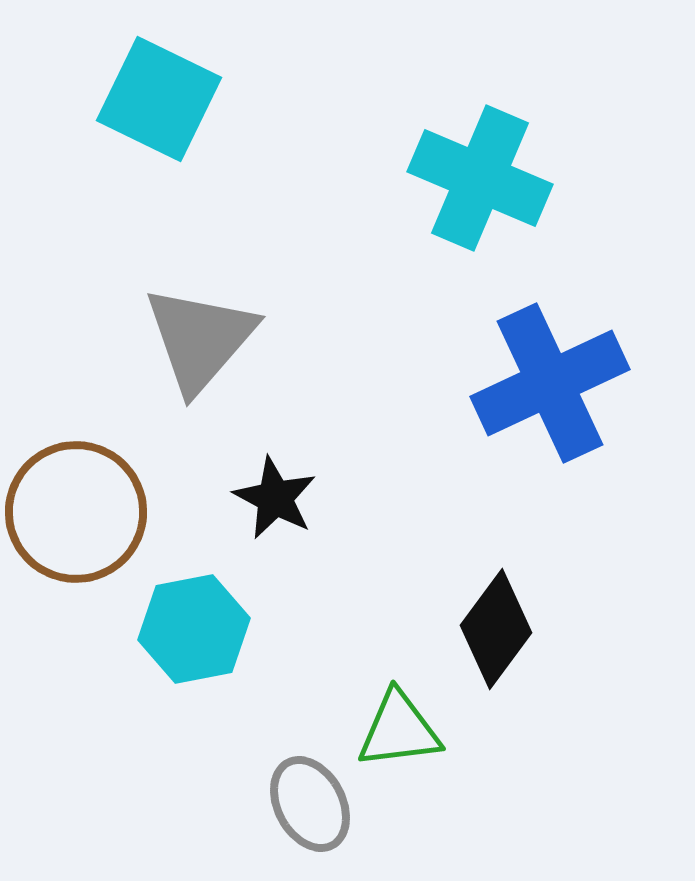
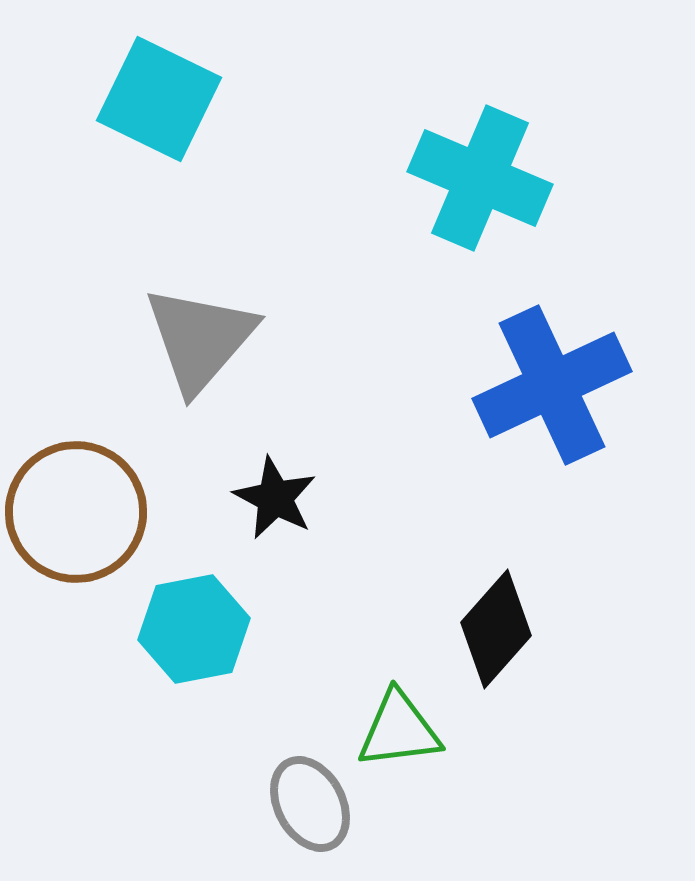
blue cross: moved 2 px right, 2 px down
black diamond: rotated 5 degrees clockwise
